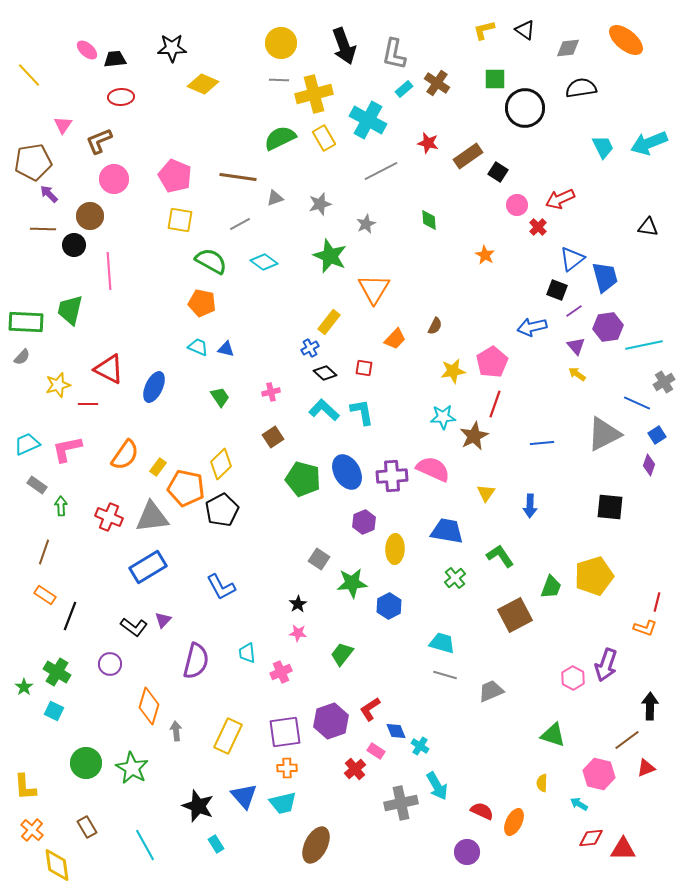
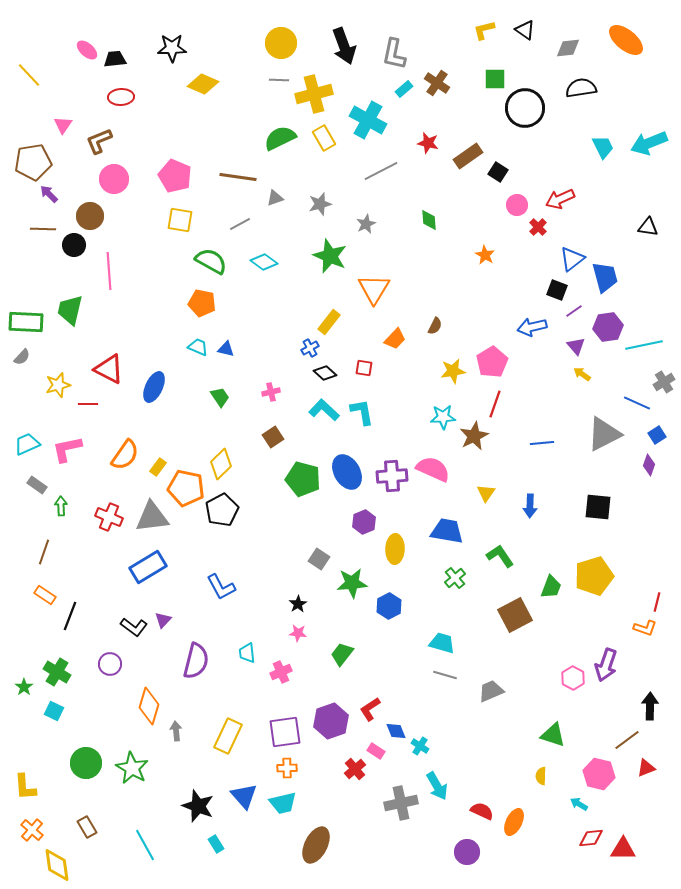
yellow arrow at (577, 374): moved 5 px right
black square at (610, 507): moved 12 px left
yellow semicircle at (542, 783): moved 1 px left, 7 px up
